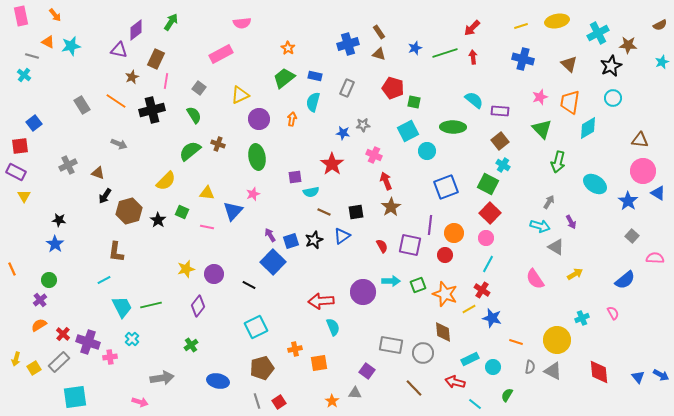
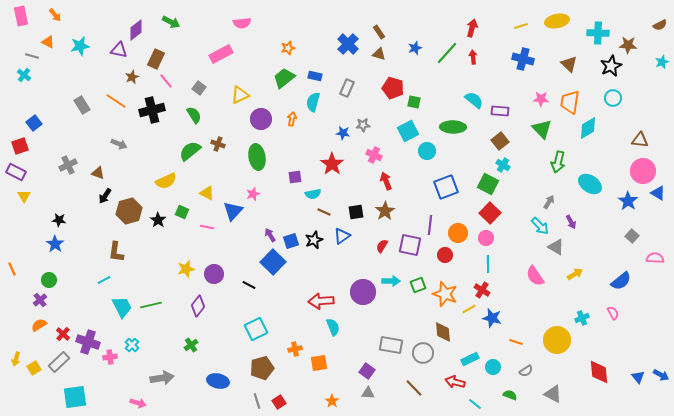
green arrow at (171, 22): rotated 84 degrees clockwise
red arrow at (472, 28): rotated 150 degrees clockwise
cyan cross at (598, 33): rotated 30 degrees clockwise
blue cross at (348, 44): rotated 30 degrees counterclockwise
cyan star at (71, 46): moved 9 px right
orange star at (288, 48): rotated 24 degrees clockwise
green line at (445, 53): moved 2 px right; rotated 30 degrees counterclockwise
pink line at (166, 81): rotated 49 degrees counterclockwise
pink star at (540, 97): moved 1 px right, 2 px down; rotated 21 degrees clockwise
purple circle at (259, 119): moved 2 px right
red square at (20, 146): rotated 12 degrees counterclockwise
yellow semicircle at (166, 181): rotated 20 degrees clockwise
cyan ellipse at (595, 184): moved 5 px left
cyan semicircle at (311, 192): moved 2 px right, 2 px down
yellow triangle at (207, 193): rotated 21 degrees clockwise
brown star at (391, 207): moved 6 px left, 4 px down
cyan arrow at (540, 226): rotated 30 degrees clockwise
orange circle at (454, 233): moved 4 px right
red semicircle at (382, 246): rotated 120 degrees counterclockwise
cyan line at (488, 264): rotated 30 degrees counterclockwise
pink semicircle at (535, 279): moved 3 px up
blue semicircle at (625, 280): moved 4 px left, 1 px down
cyan square at (256, 327): moved 2 px down
cyan cross at (132, 339): moved 6 px down
gray semicircle at (530, 367): moved 4 px left, 4 px down; rotated 48 degrees clockwise
gray triangle at (553, 371): moved 23 px down
gray triangle at (355, 393): moved 13 px right
green semicircle at (507, 395): moved 3 px right; rotated 80 degrees clockwise
pink arrow at (140, 402): moved 2 px left, 1 px down
